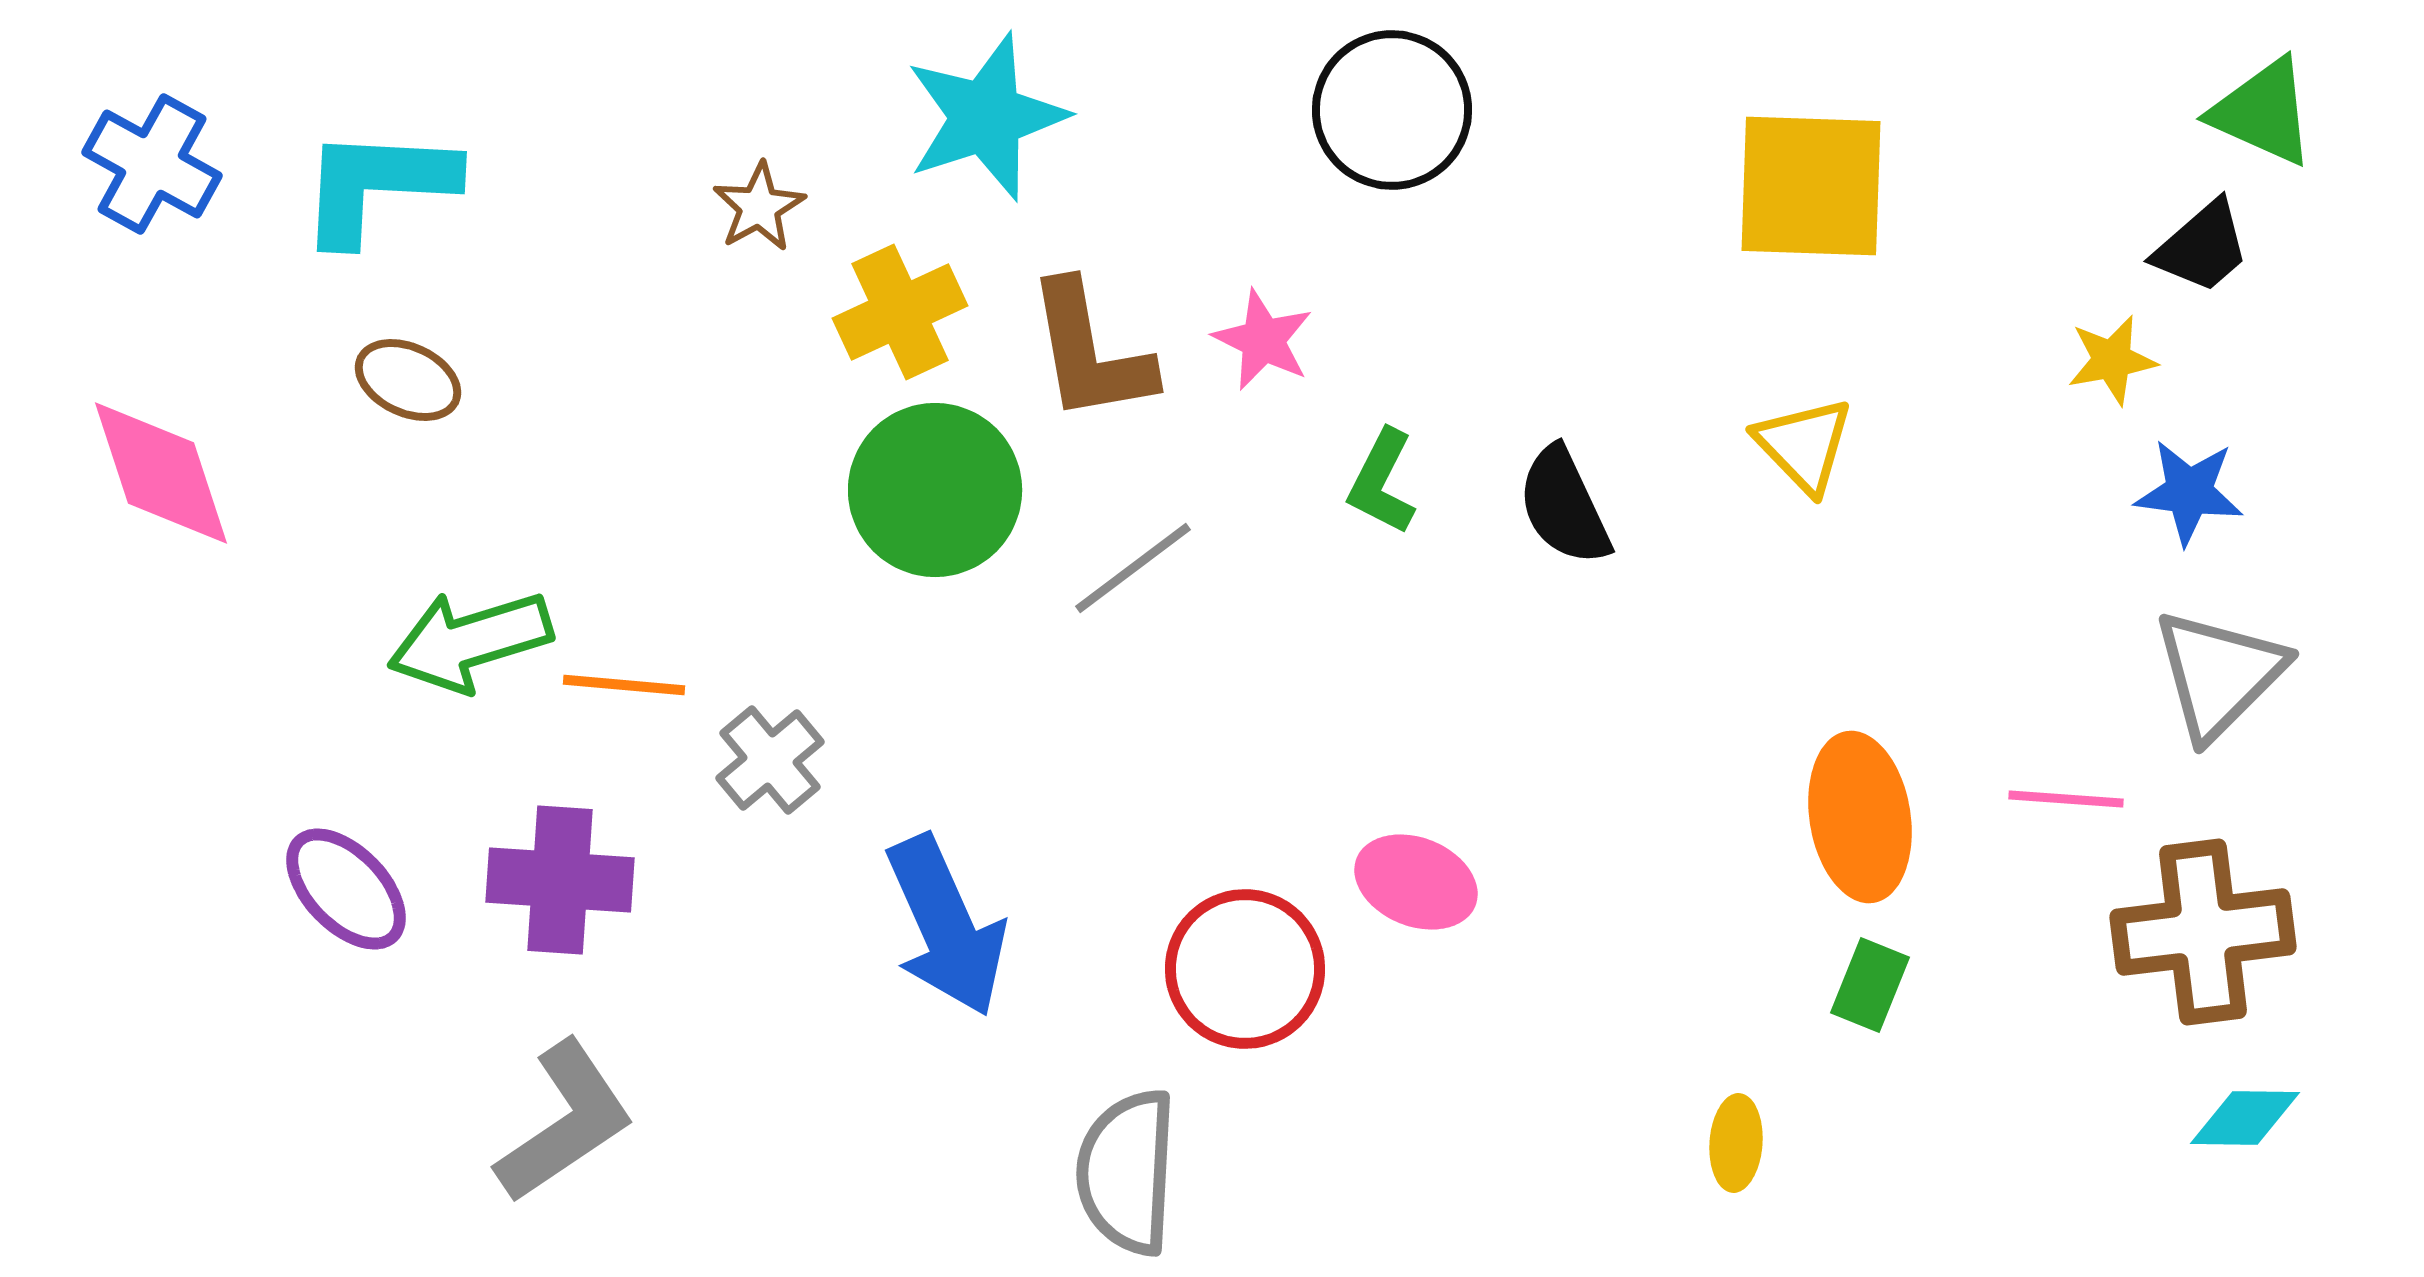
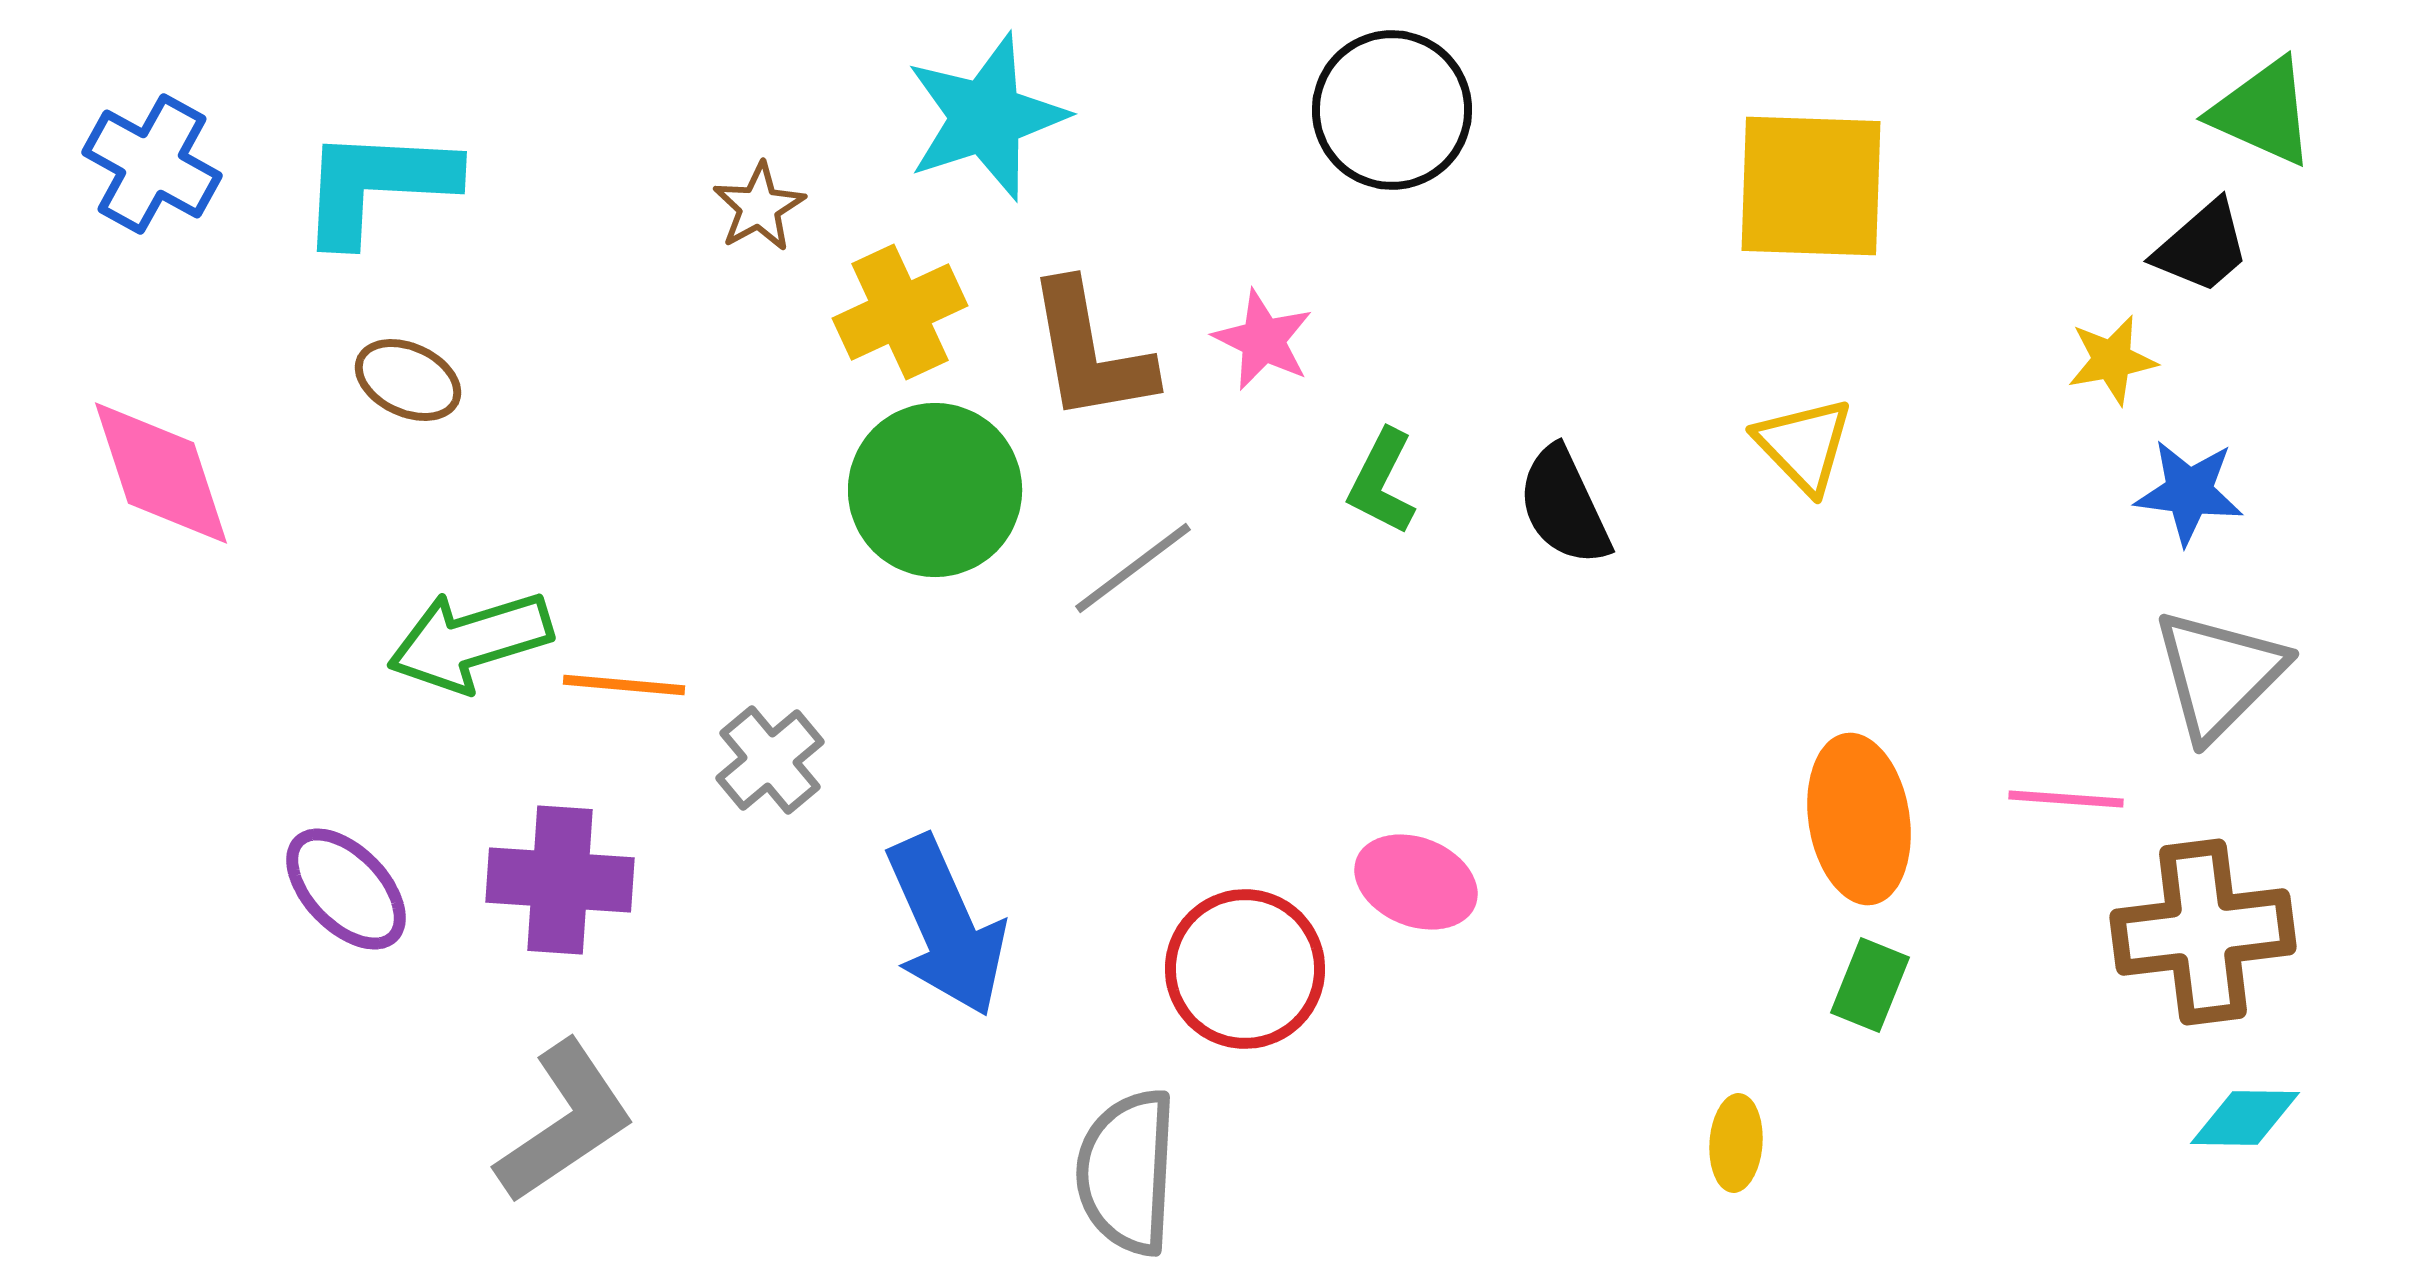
orange ellipse: moved 1 px left, 2 px down
